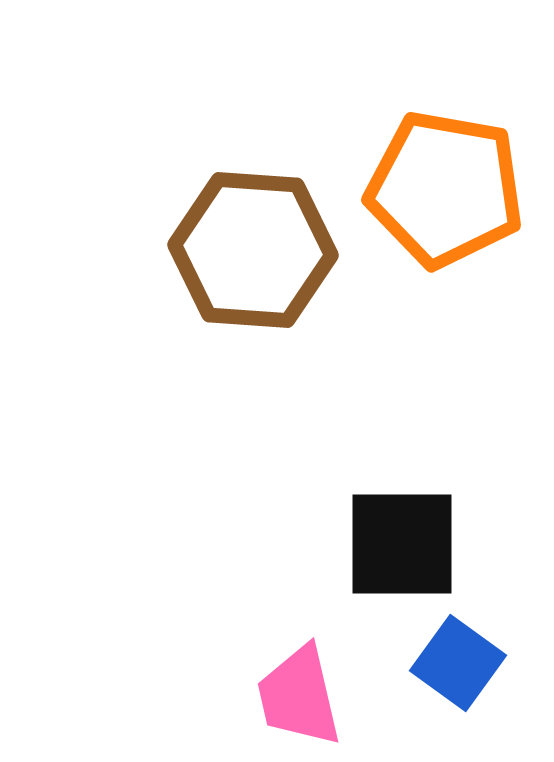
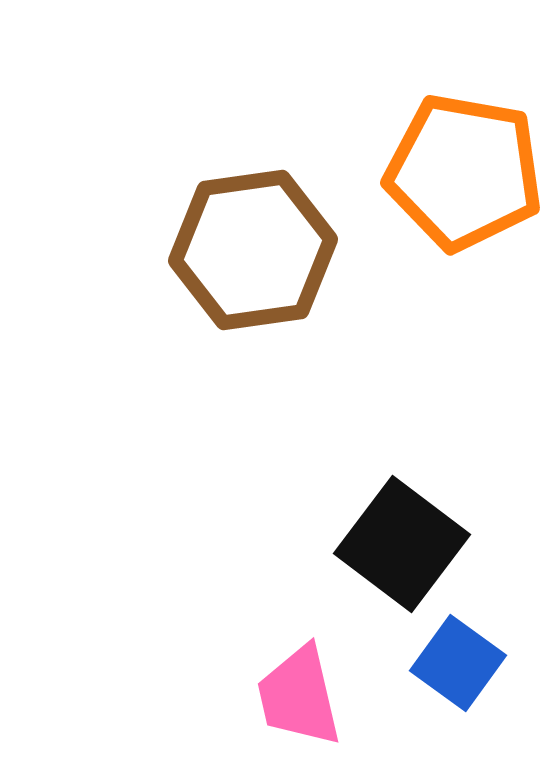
orange pentagon: moved 19 px right, 17 px up
brown hexagon: rotated 12 degrees counterclockwise
black square: rotated 37 degrees clockwise
